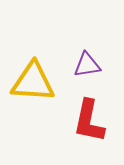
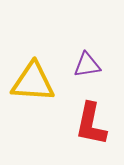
red L-shape: moved 2 px right, 3 px down
